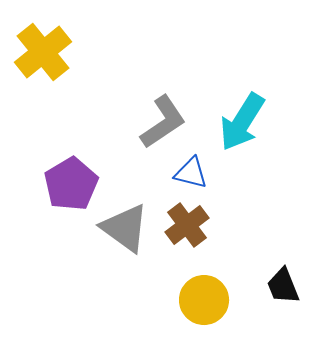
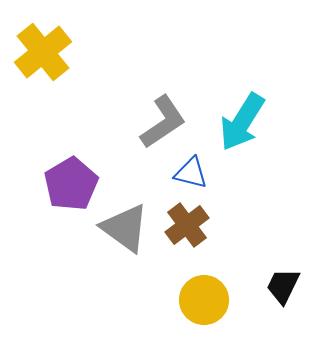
black trapezoid: rotated 48 degrees clockwise
